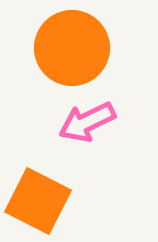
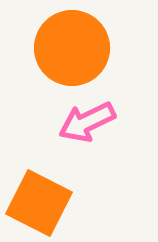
orange square: moved 1 px right, 2 px down
